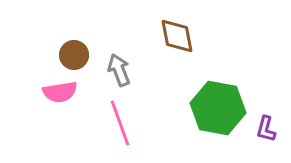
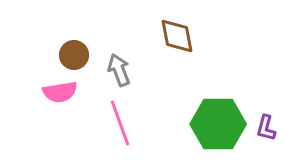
green hexagon: moved 16 px down; rotated 10 degrees counterclockwise
purple L-shape: moved 1 px up
